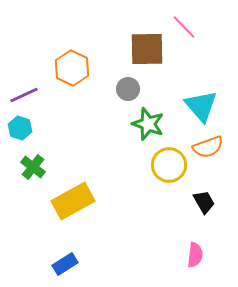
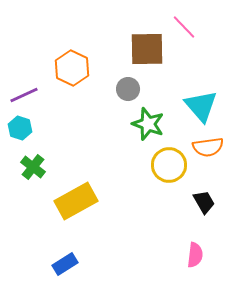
orange semicircle: rotated 12 degrees clockwise
yellow rectangle: moved 3 px right
